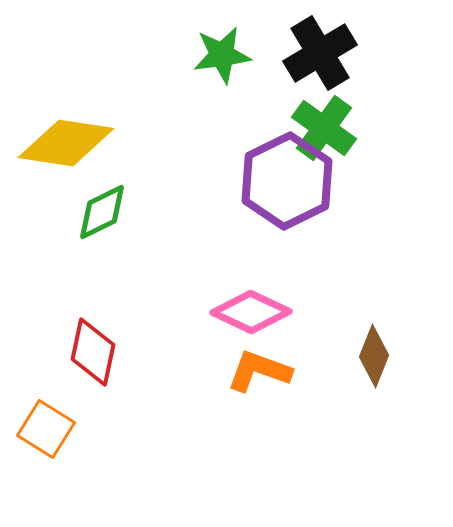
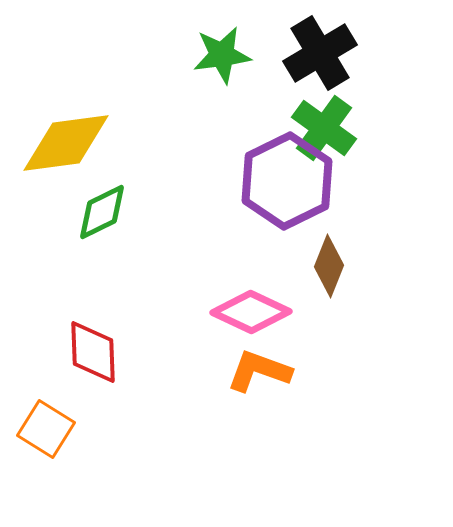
yellow diamond: rotated 16 degrees counterclockwise
red diamond: rotated 14 degrees counterclockwise
brown diamond: moved 45 px left, 90 px up
